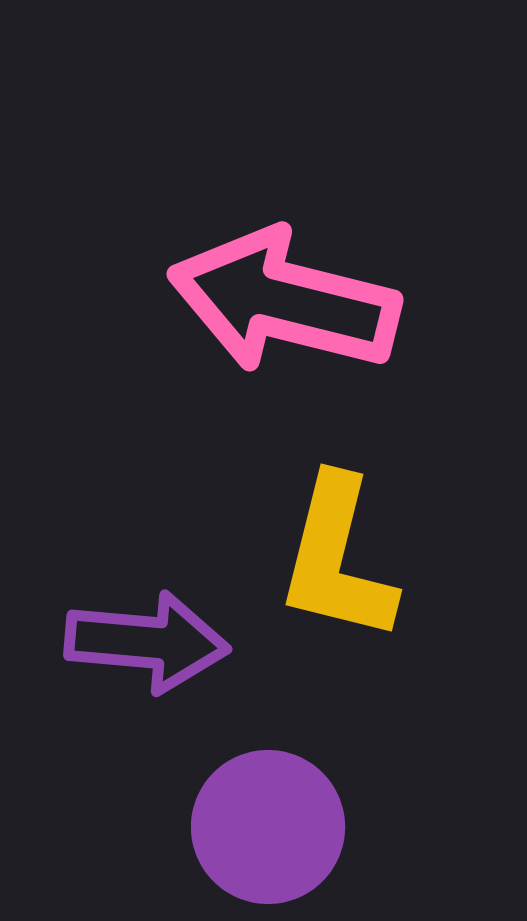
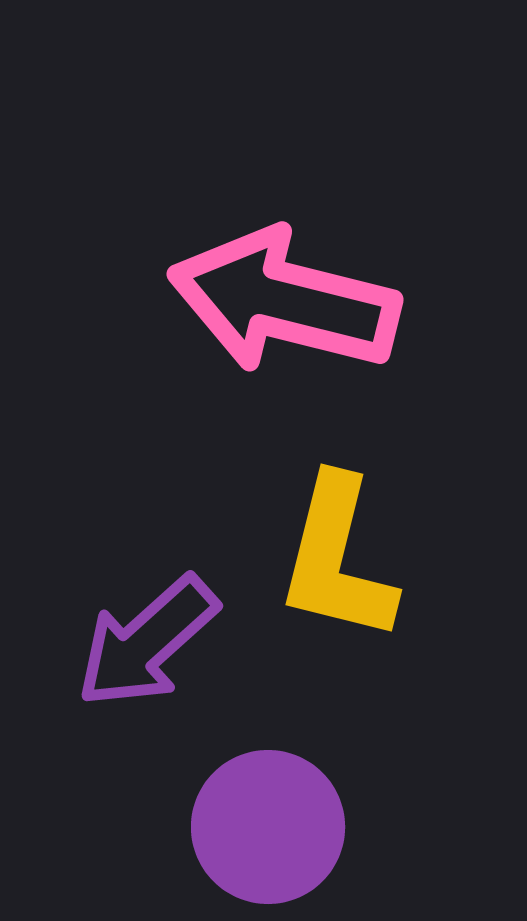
purple arrow: rotated 133 degrees clockwise
